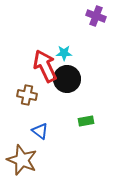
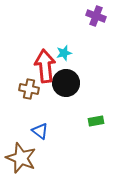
cyan star: rotated 14 degrees counterclockwise
red arrow: rotated 20 degrees clockwise
black circle: moved 1 px left, 4 px down
brown cross: moved 2 px right, 6 px up
green rectangle: moved 10 px right
brown star: moved 1 px left, 2 px up
